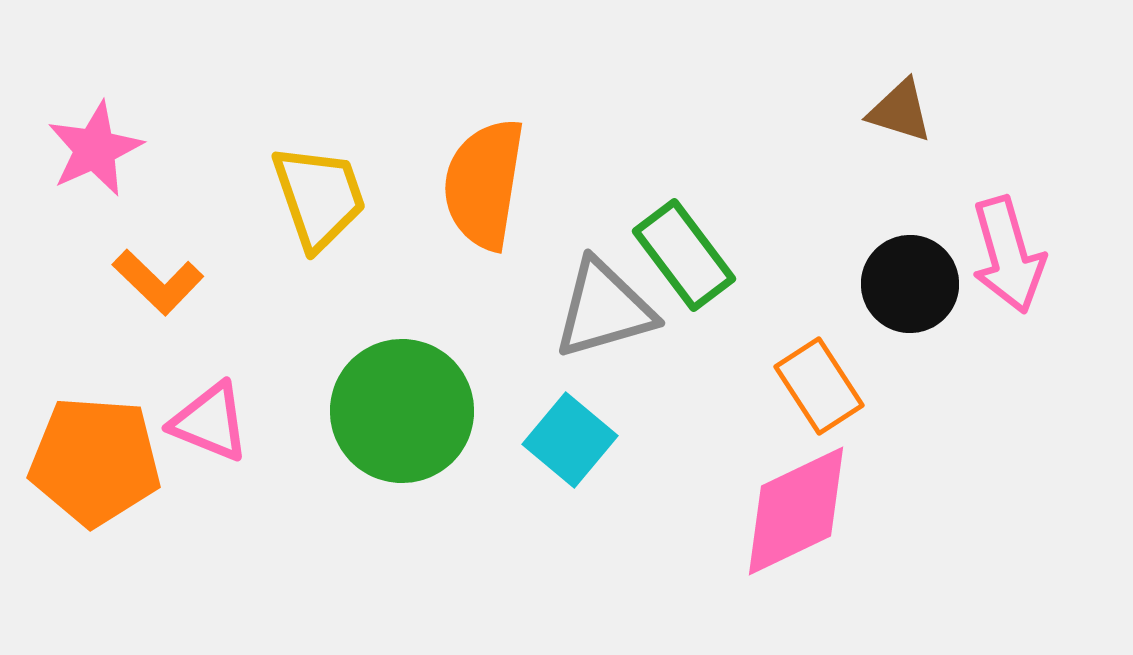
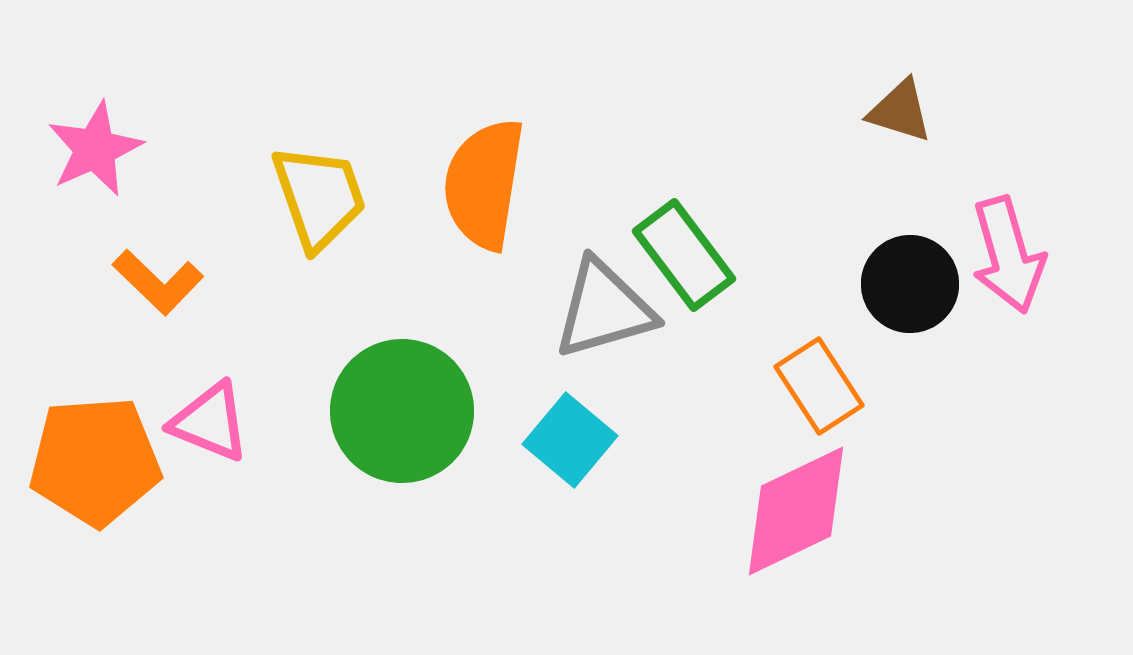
orange pentagon: rotated 8 degrees counterclockwise
